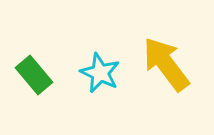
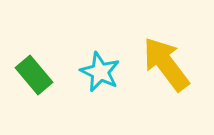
cyan star: moved 1 px up
